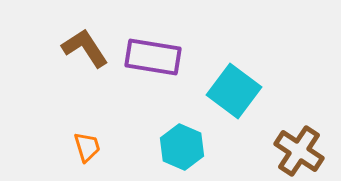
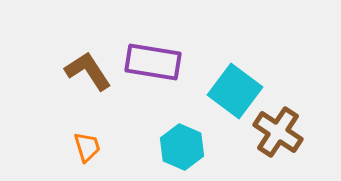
brown L-shape: moved 3 px right, 23 px down
purple rectangle: moved 5 px down
cyan square: moved 1 px right
brown cross: moved 21 px left, 19 px up
